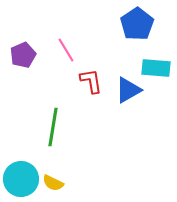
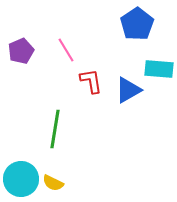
purple pentagon: moved 2 px left, 4 px up
cyan rectangle: moved 3 px right, 1 px down
green line: moved 2 px right, 2 px down
